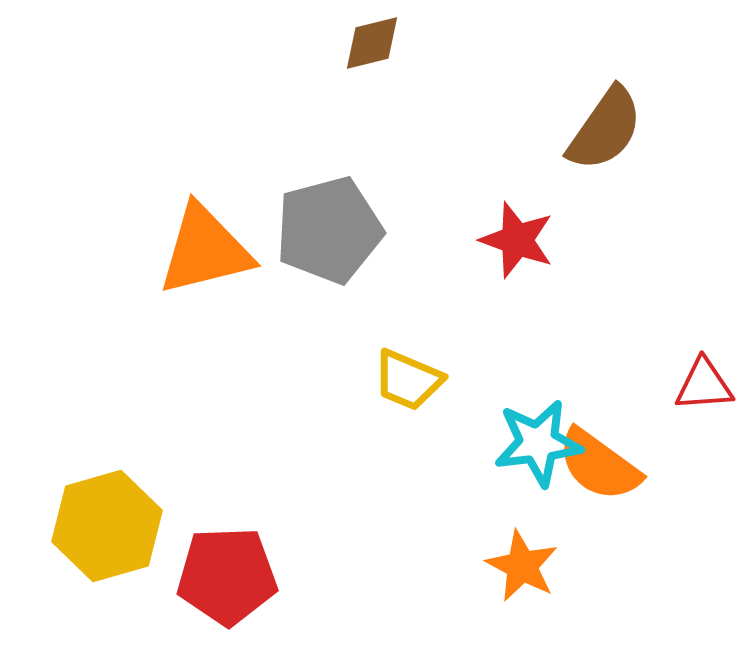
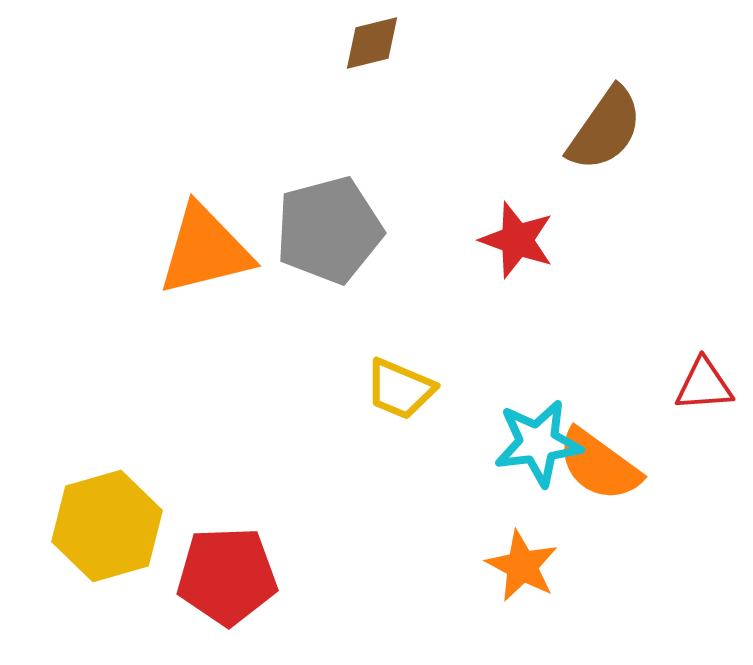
yellow trapezoid: moved 8 px left, 9 px down
